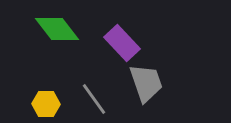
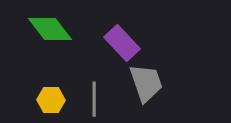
green diamond: moved 7 px left
gray line: rotated 36 degrees clockwise
yellow hexagon: moved 5 px right, 4 px up
